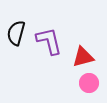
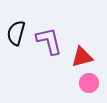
red triangle: moved 1 px left
